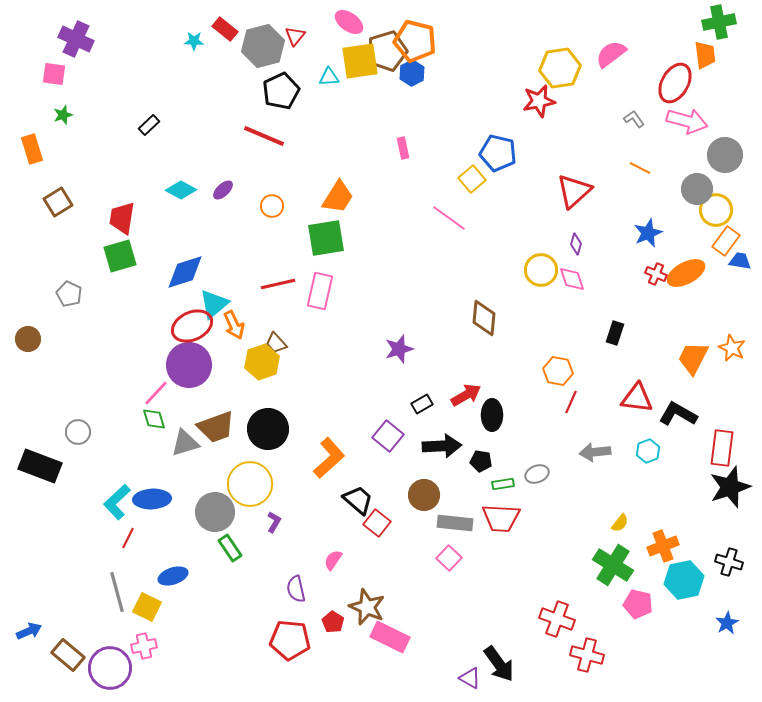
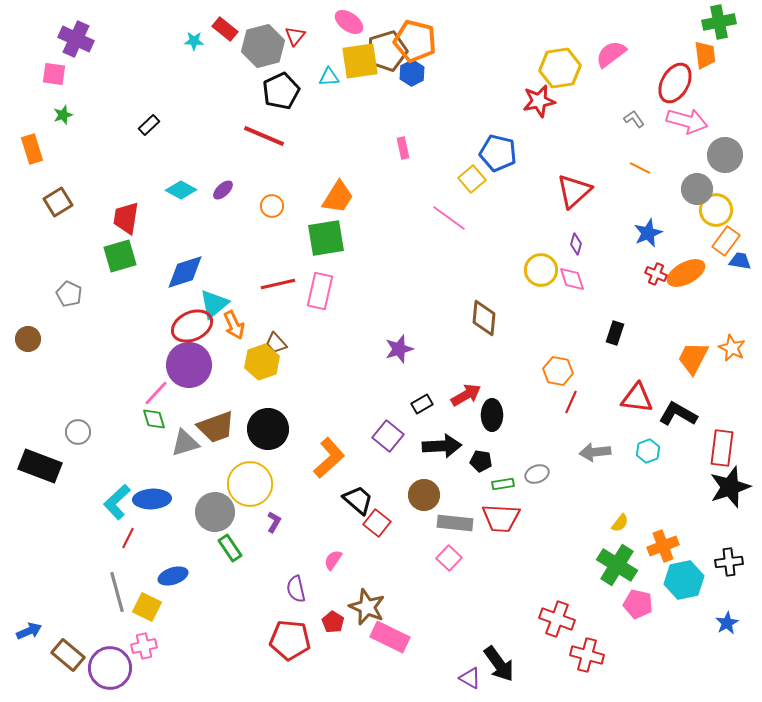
red trapezoid at (122, 218): moved 4 px right
black cross at (729, 562): rotated 24 degrees counterclockwise
green cross at (613, 565): moved 4 px right
